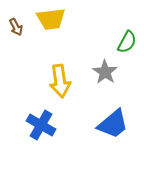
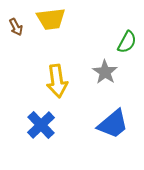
yellow arrow: moved 3 px left
blue cross: rotated 16 degrees clockwise
